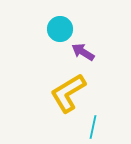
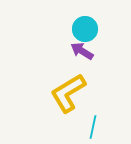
cyan circle: moved 25 px right
purple arrow: moved 1 px left, 1 px up
